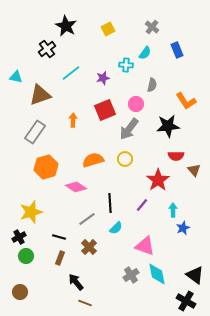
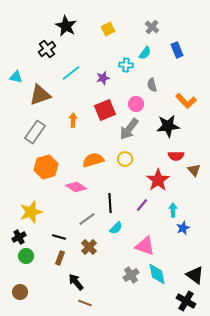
gray semicircle at (152, 85): rotated 152 degrees clockwise
orange L-shape at (186, 101): rotated 10 degrees counterclockwise
